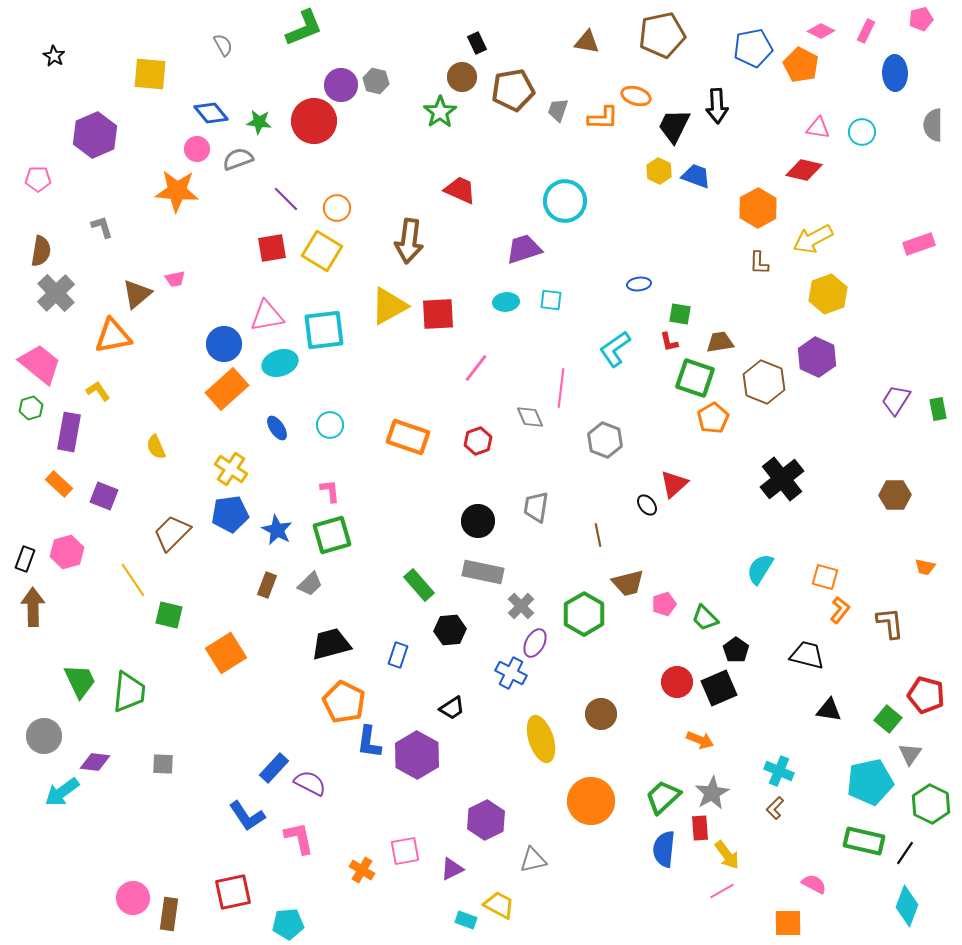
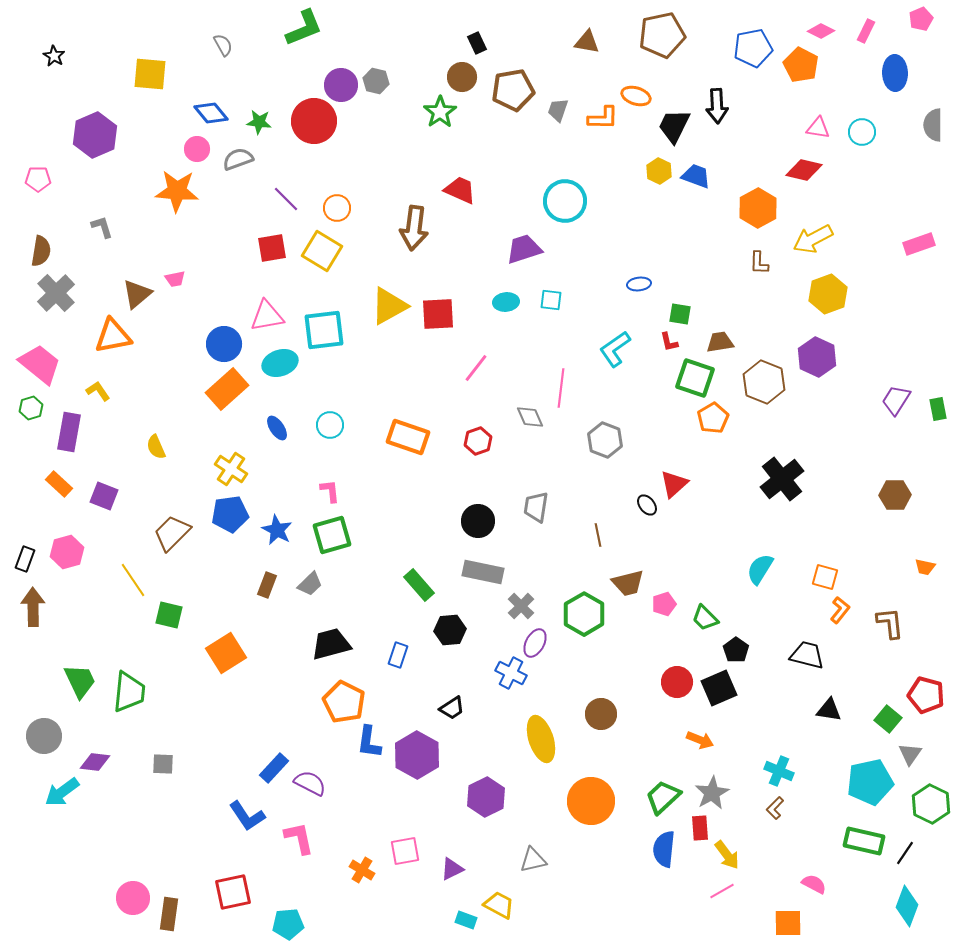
pink pentagon at (921, 19): rotated 10 degrees counterclockwise
brown arrow at (409, 241): moved 5 px right, 13 px up
purple hexagon at (486, 820): moved 23 px up
